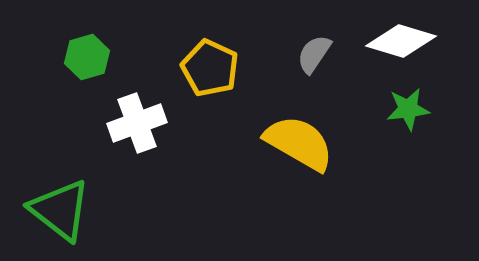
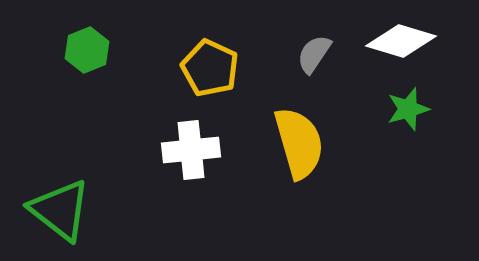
green hexagon: moved 7 px up; rotated 6 degrees counterclockwise
green star: rotated 9 degrees counterclockwise
white cross: moved 54 px right, 27 px down; rotated 14 degrees clockwise
yellow semicircle: rotated 44 degrees clockwise
